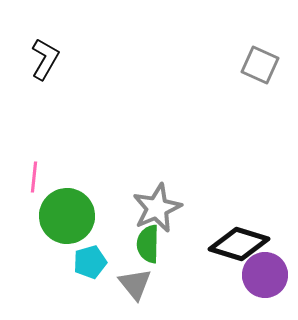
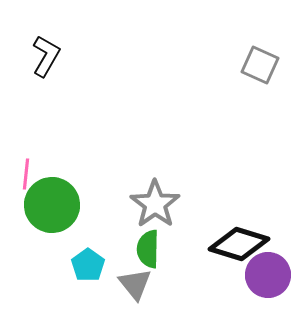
black L-shape: moved 1 px right, 3 px up
pink line: moved 8 px left, 3 px up
gray star: moved 2 px left, 4 px up; rotated 12 degrees counterclockwise
green circle: moved 15 px left, 11 px up
green semicircle: moved 5 px down
cyan pentagon: moved 2 px left, 3 px down; rotated 20 degrees counterclockwise
purple circle: moved 3 px right
